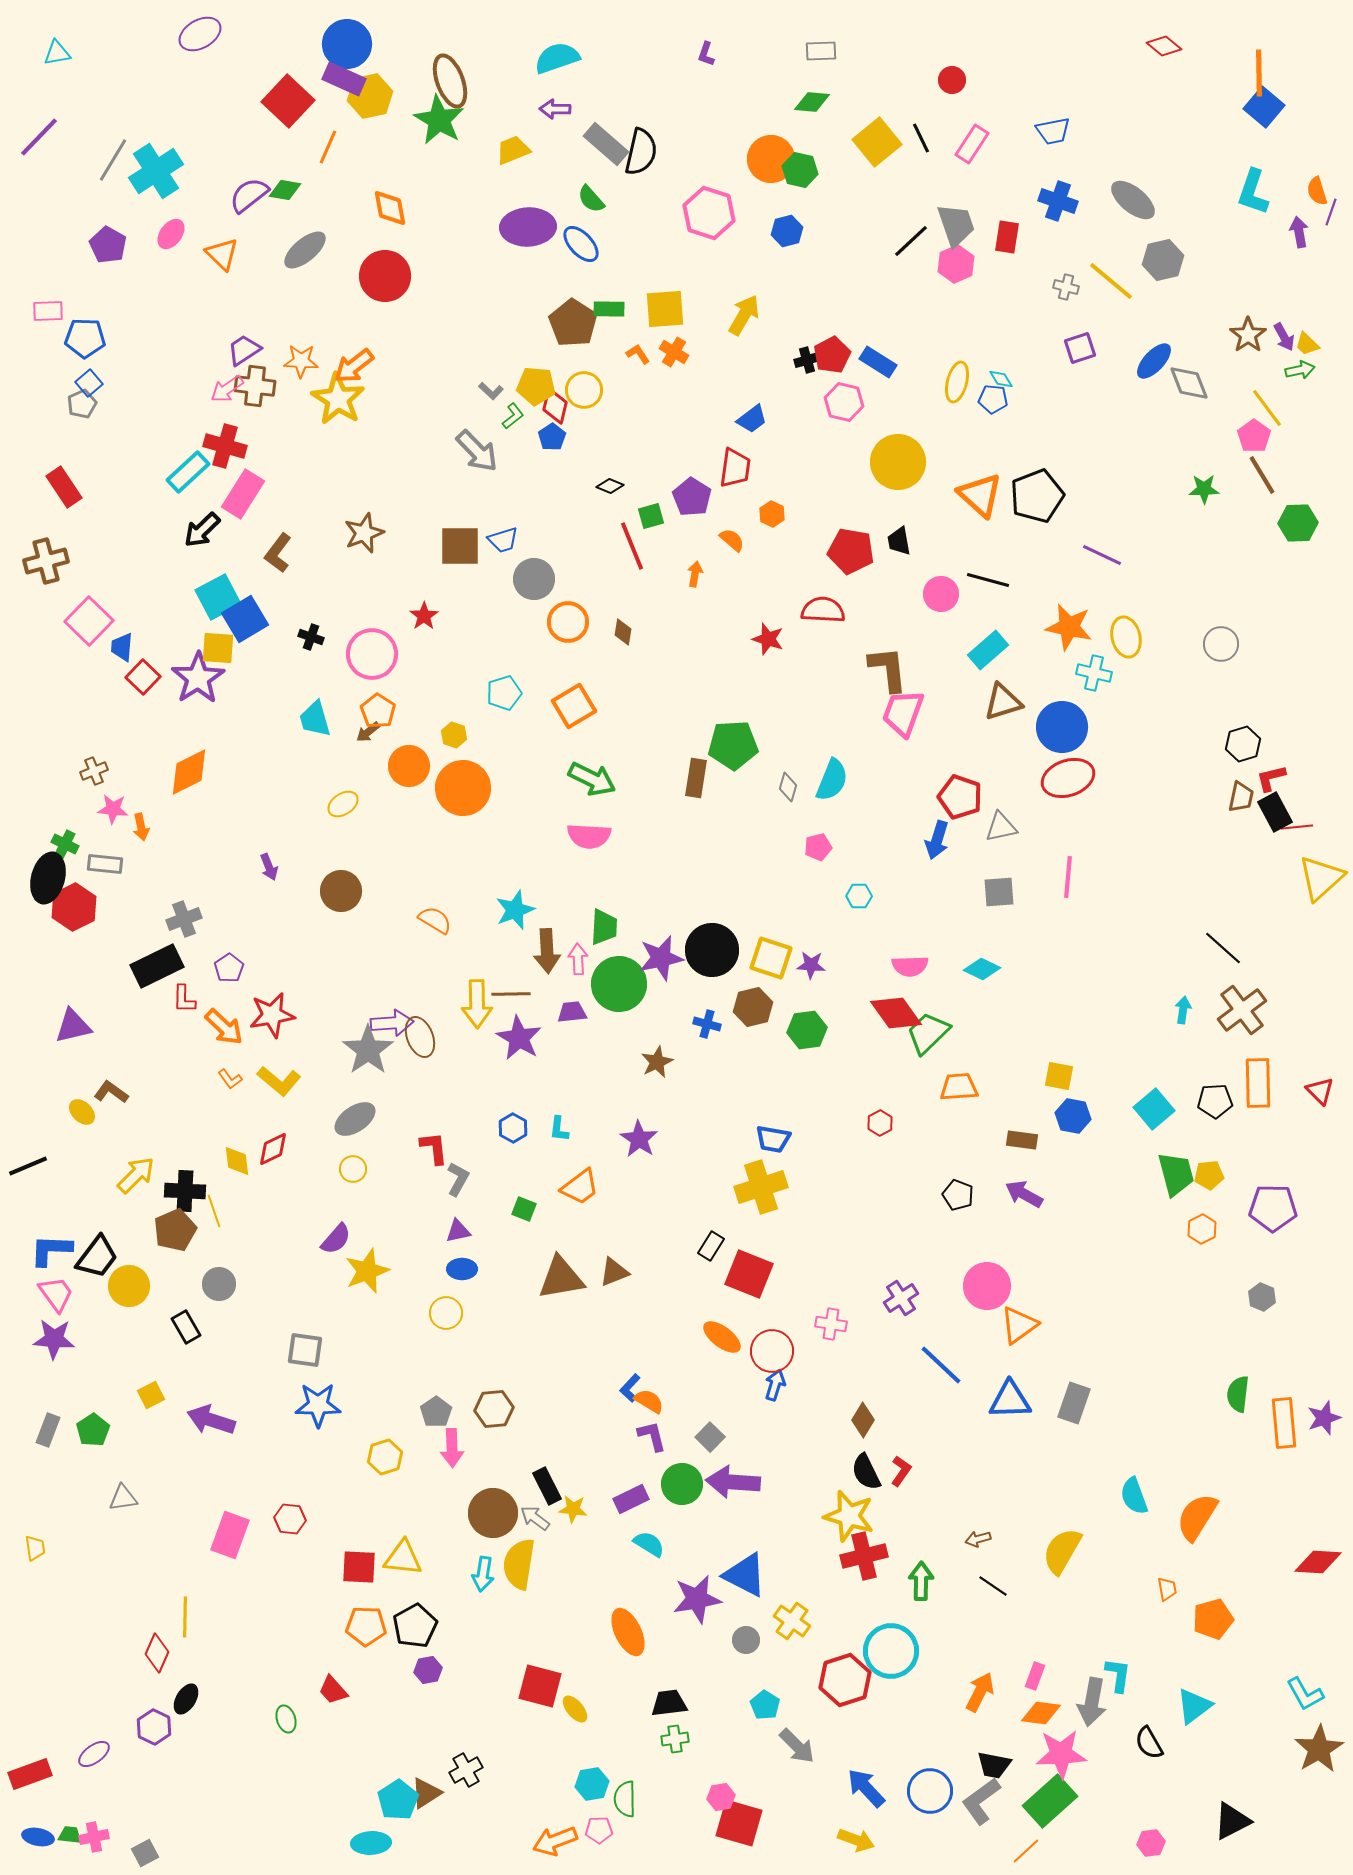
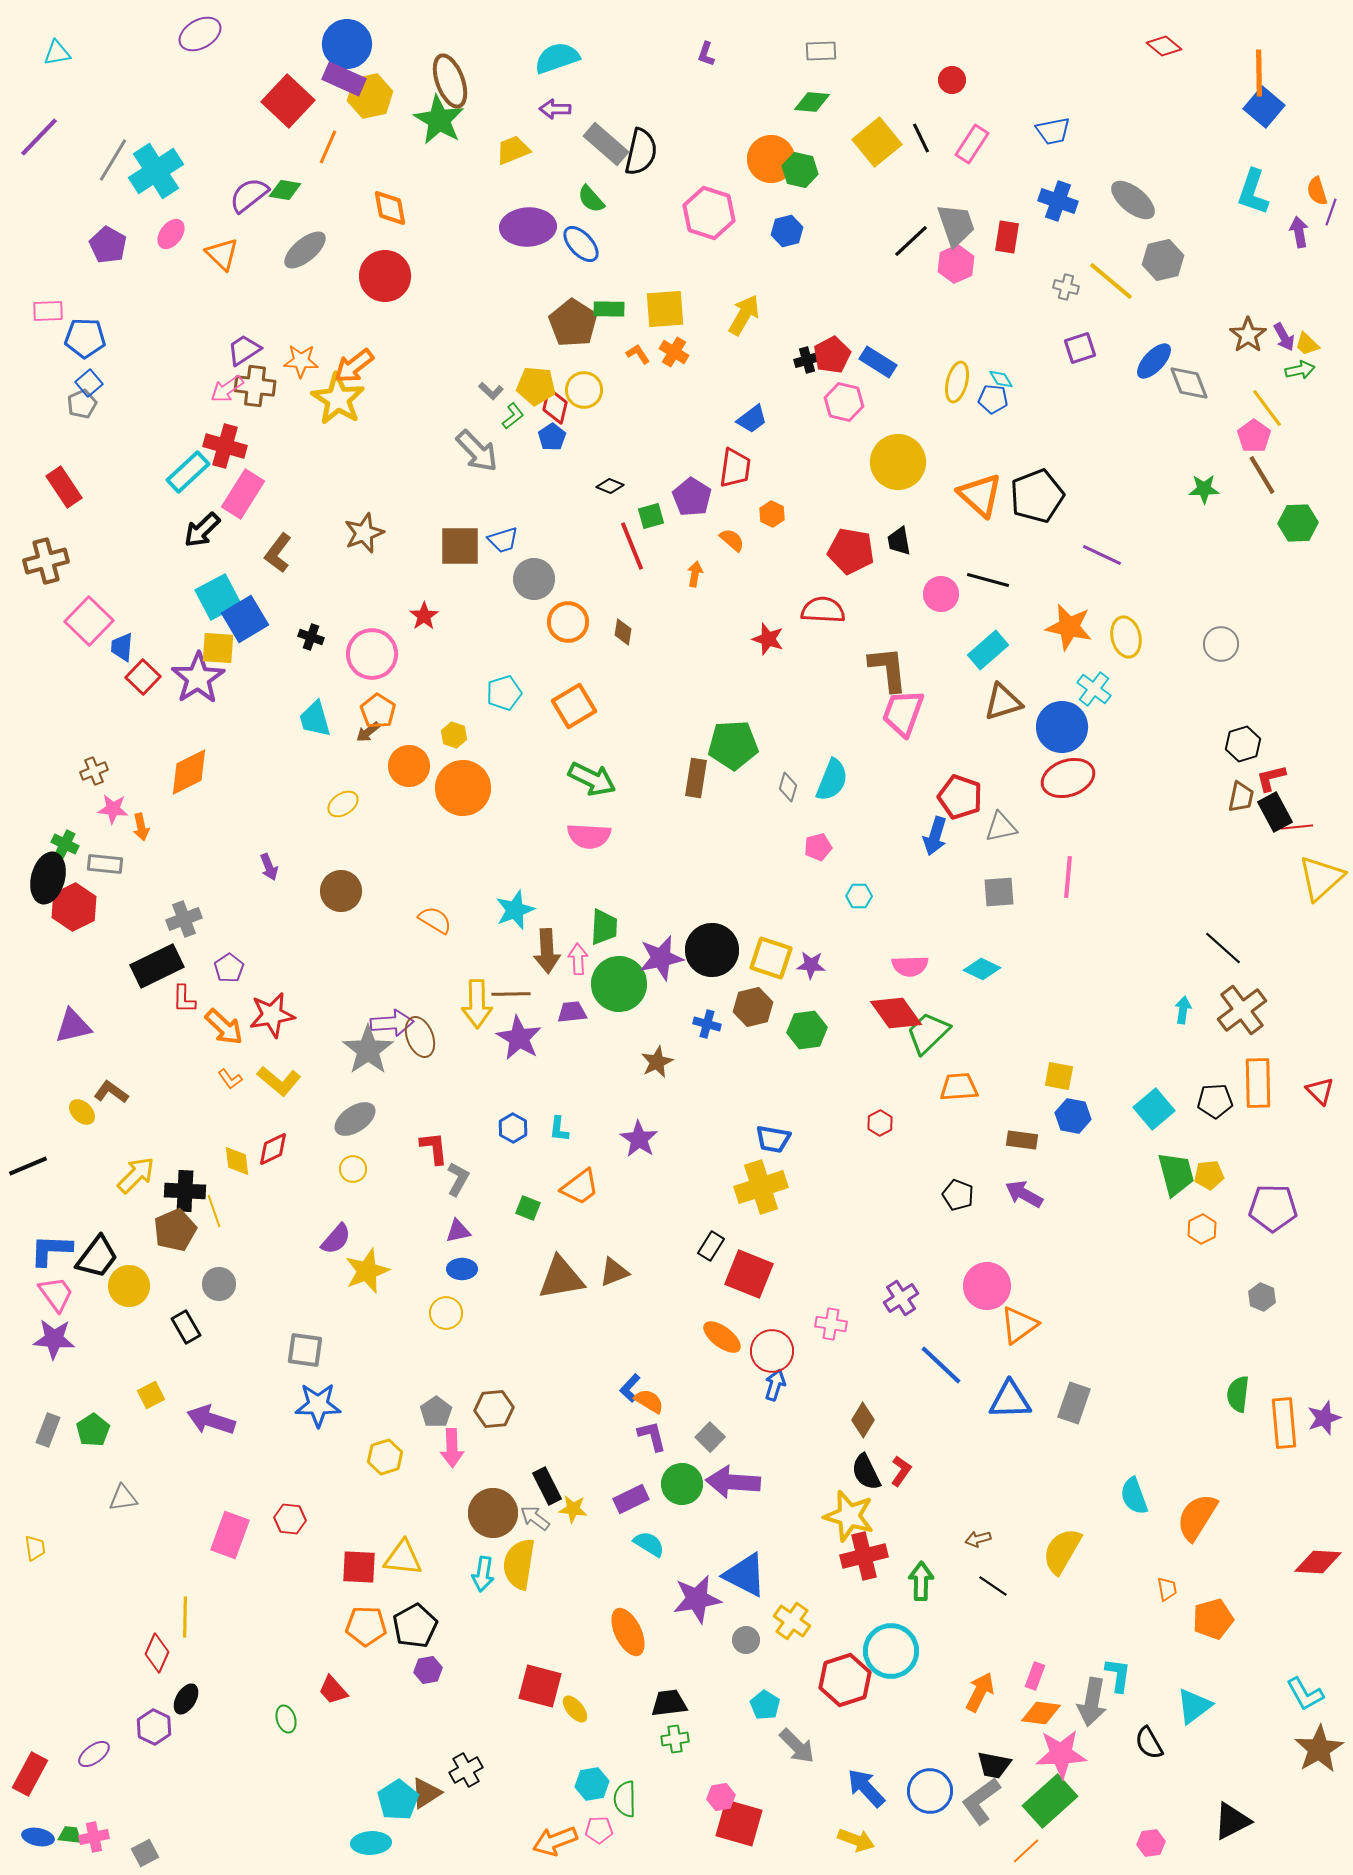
cyan cross at (1094, 673): moved 16 px down; rotated 24 degrees clockwise
blue arrow at (937, 840): moved 2 px left, 4 px up
green square at (524, 1209): moved 4 px right, 1 px up
red rectangle at (30, 1774): rotated 42 degrees counterclockwise
